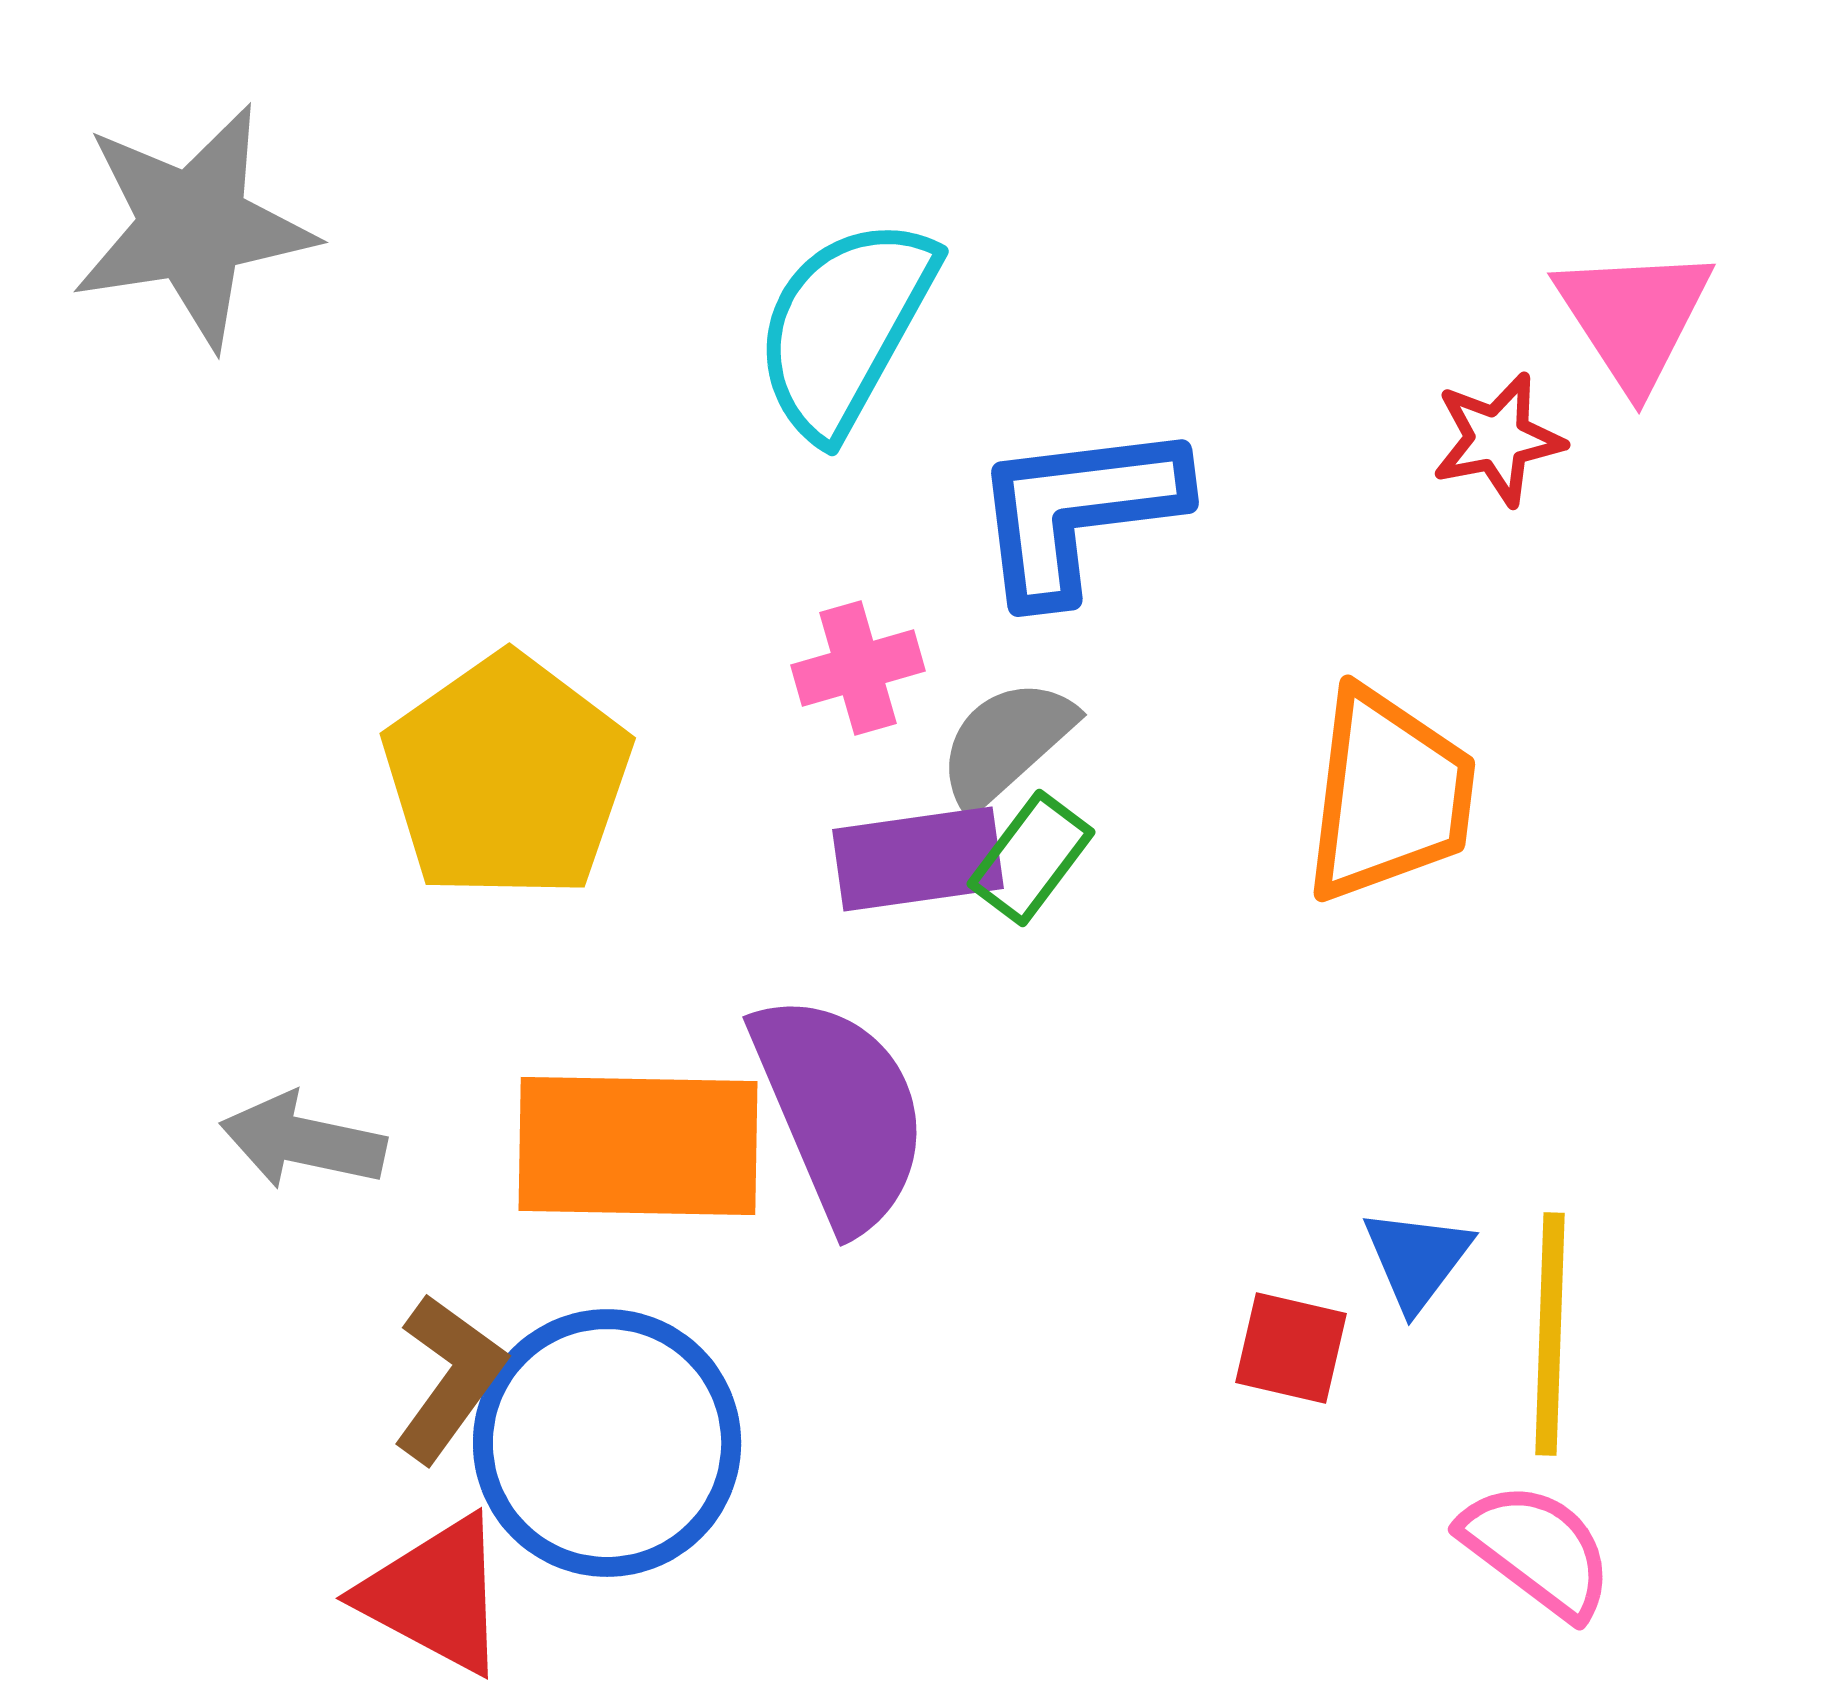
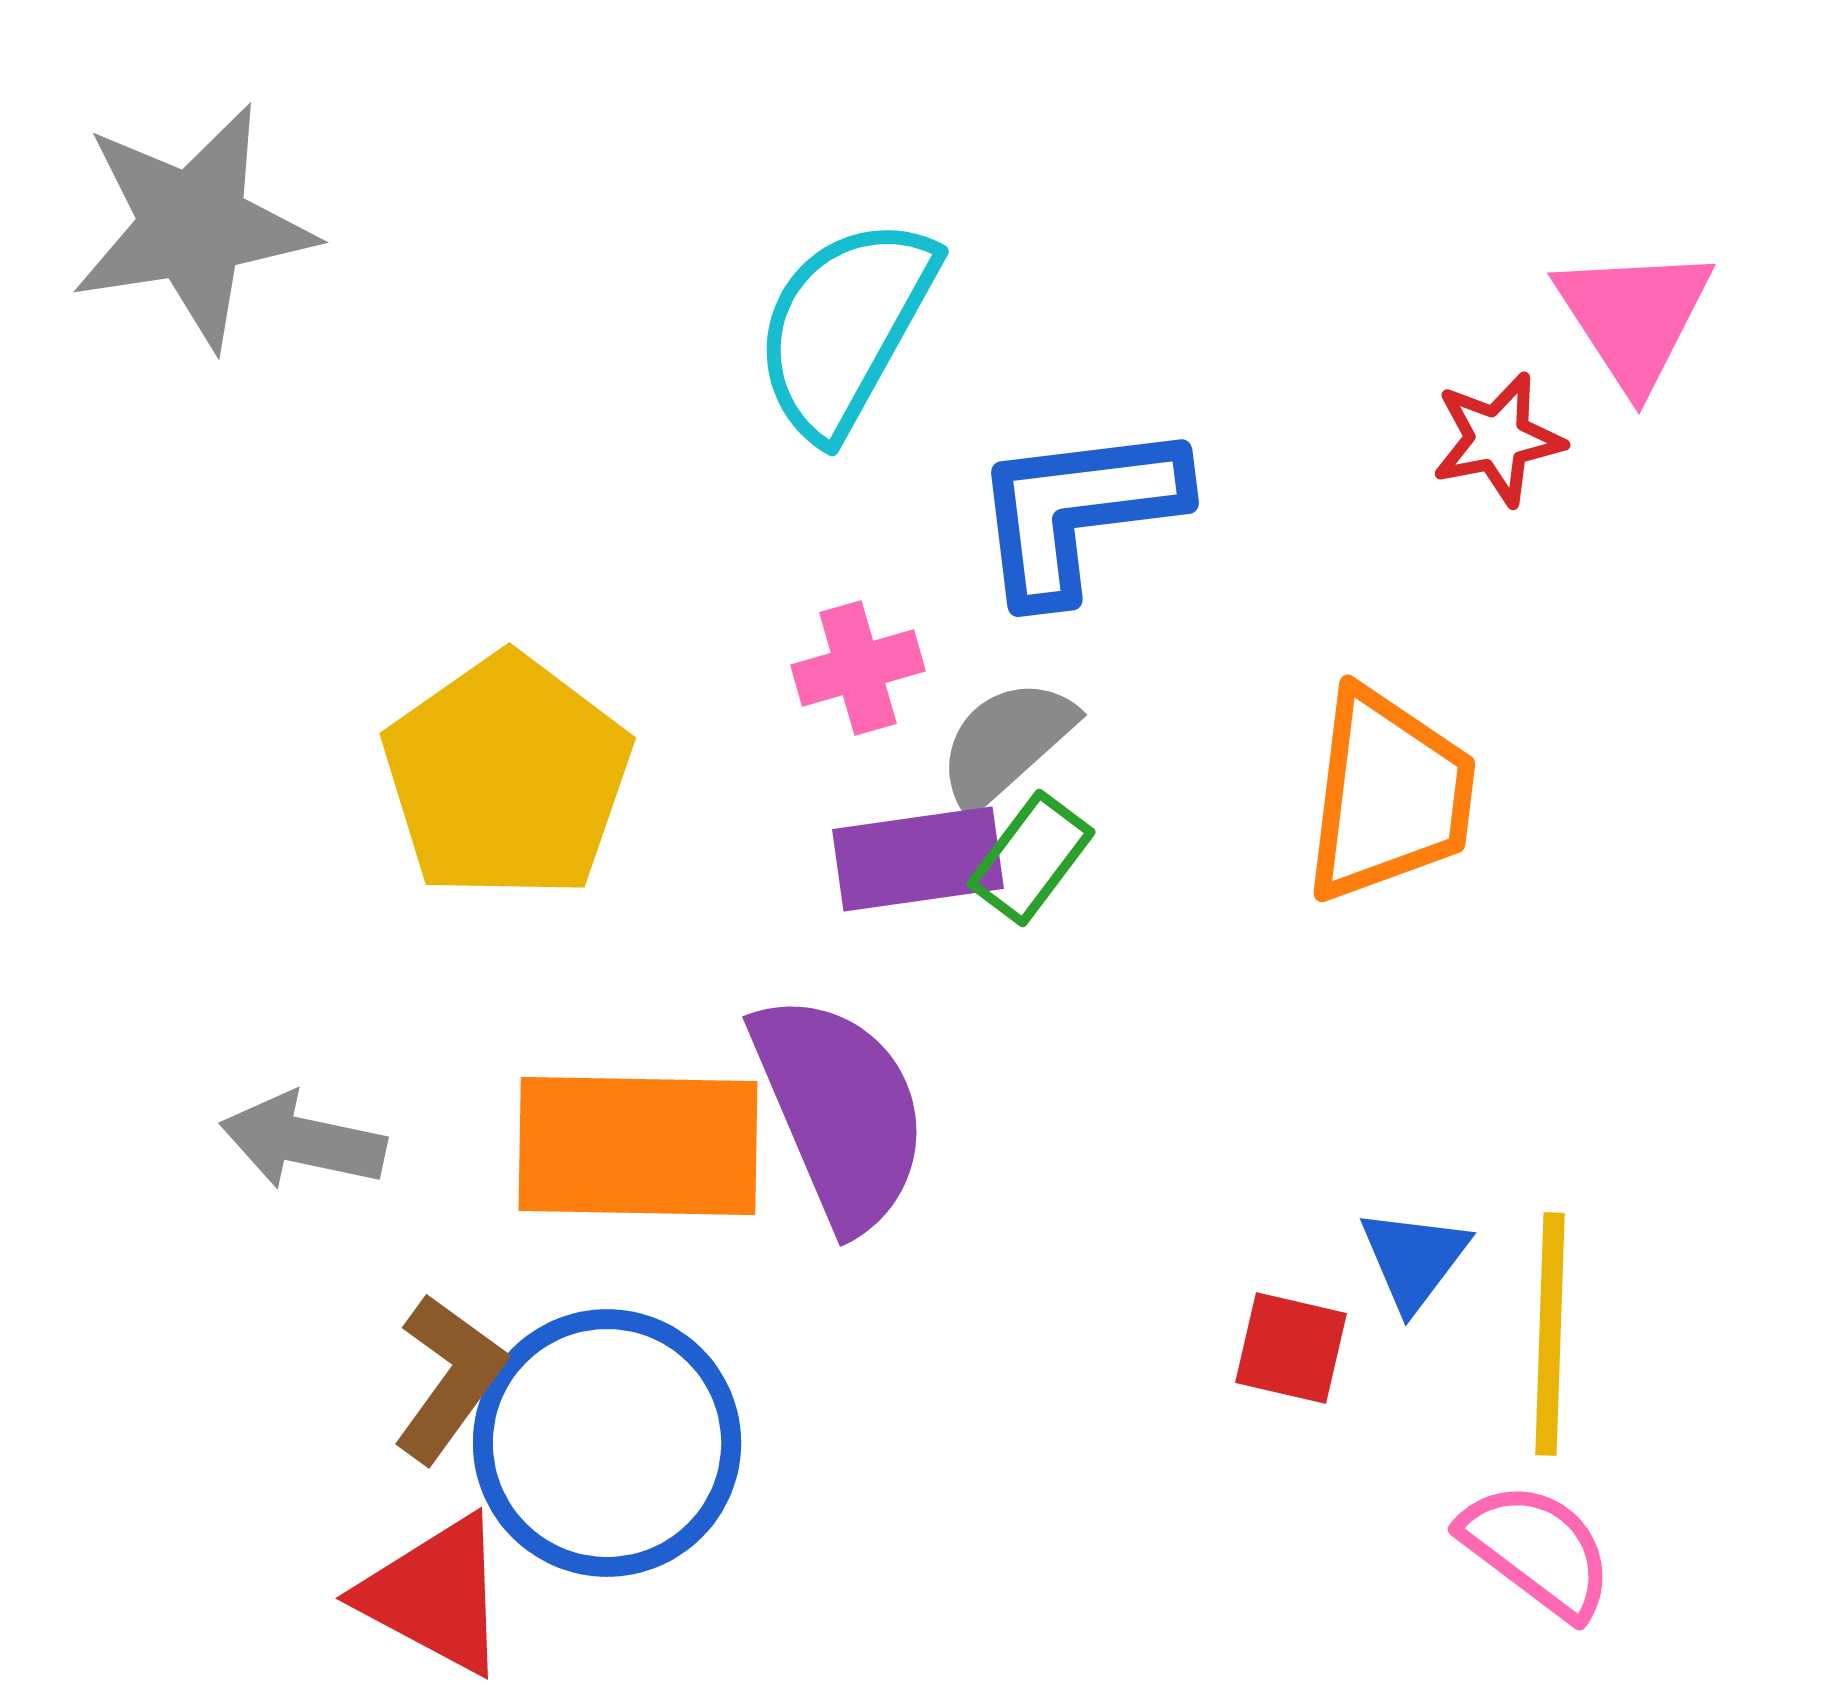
blue triangle: moved 3 px left
